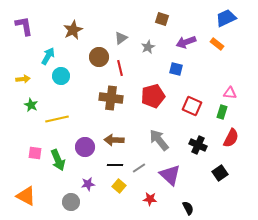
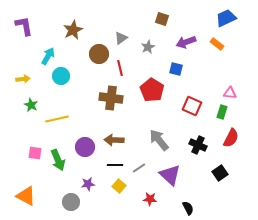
brown circle: moved 3 px up
red pentagon: moved 1 px left, 6 px up; rotated 25 degrees counterclockwise
